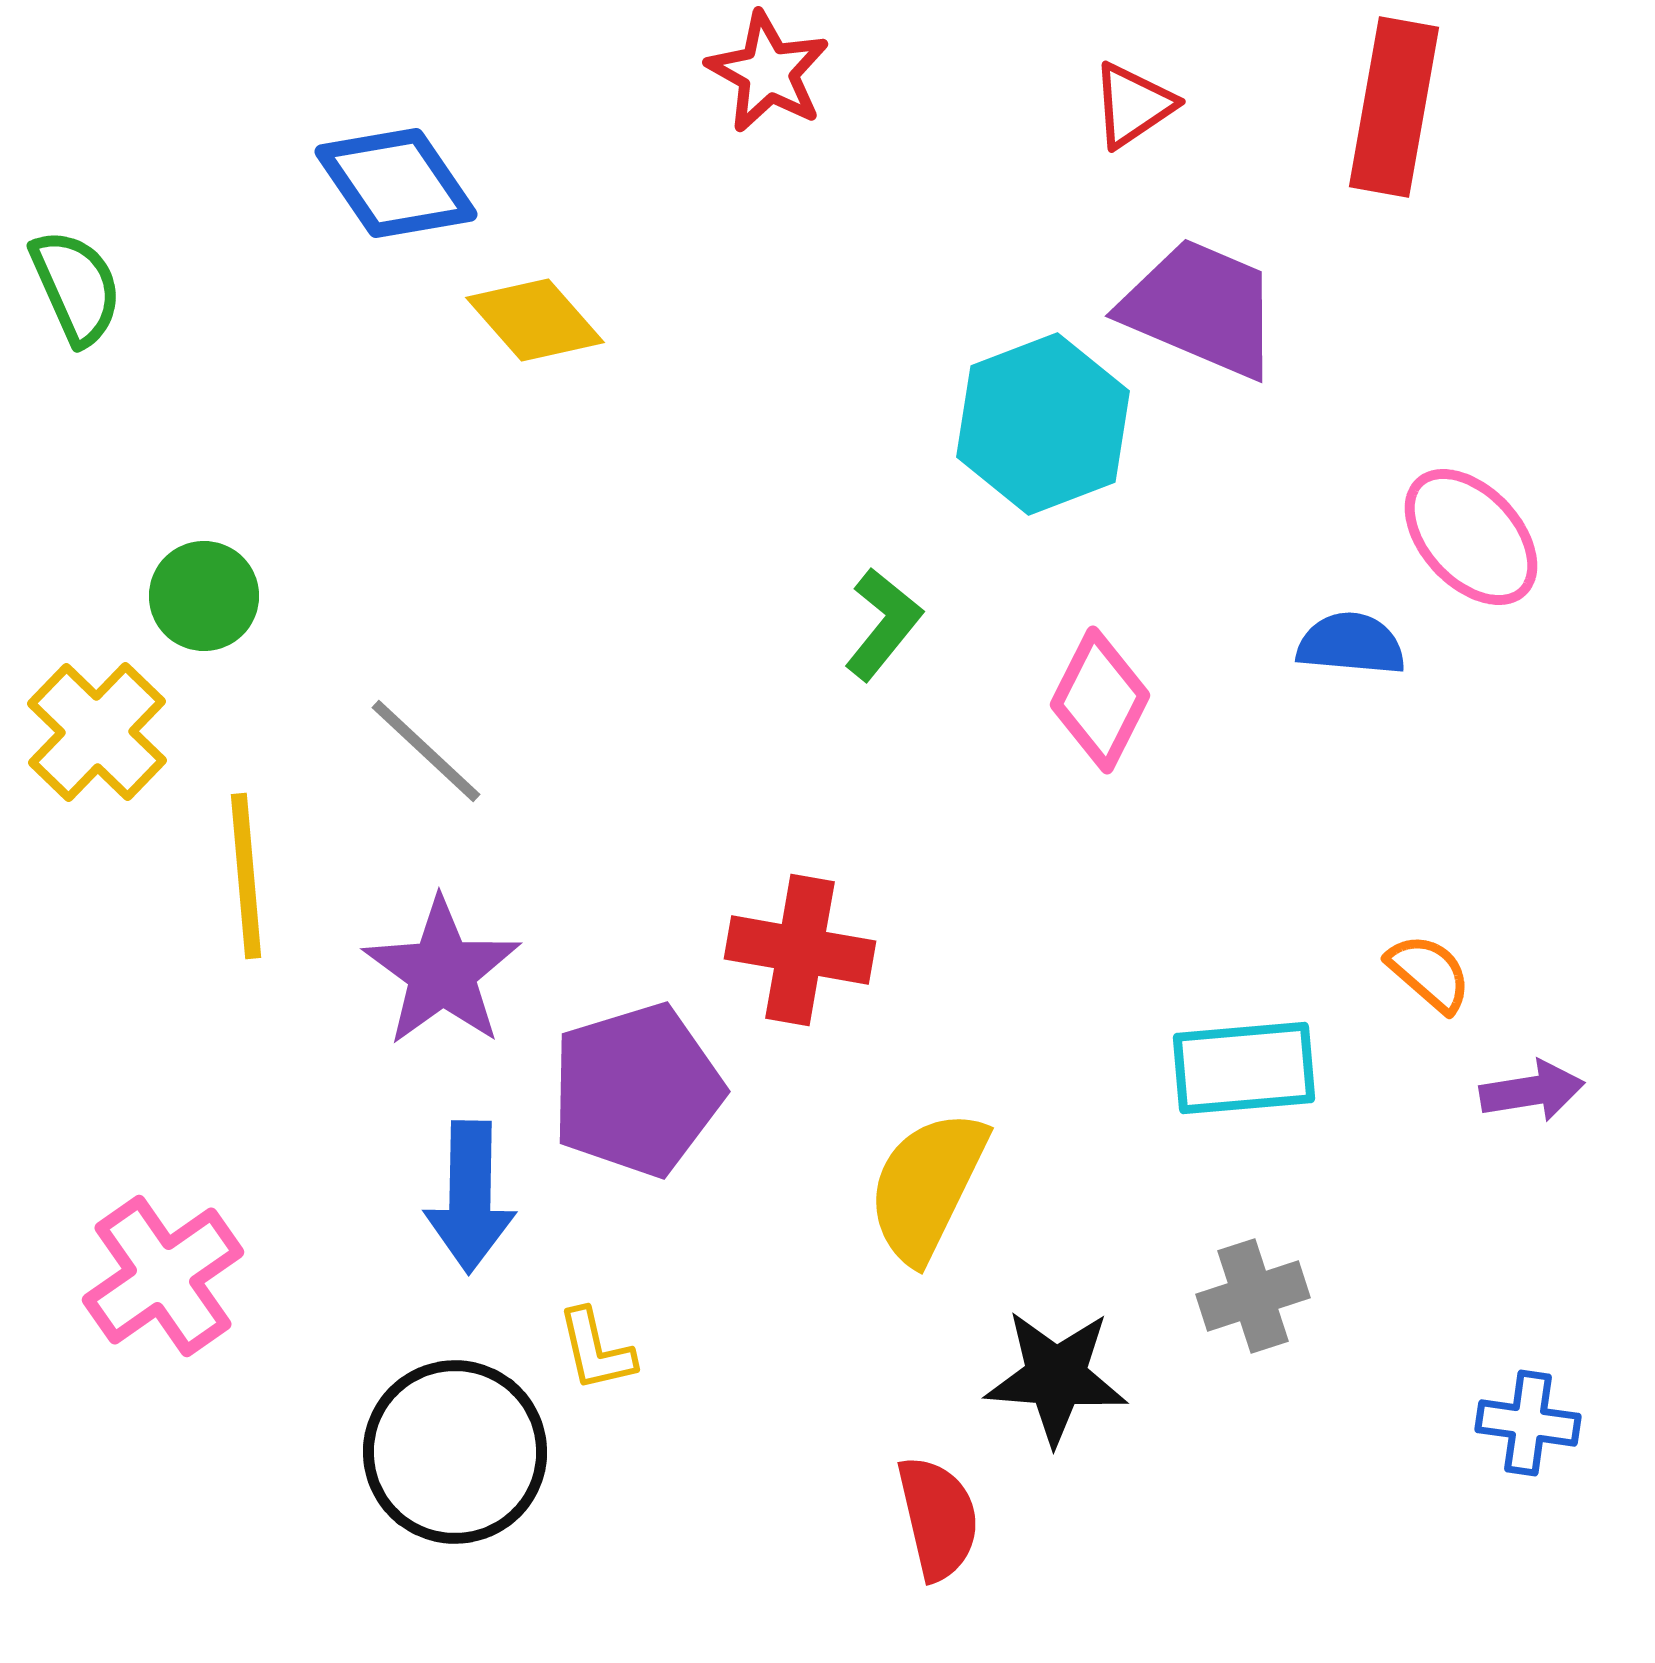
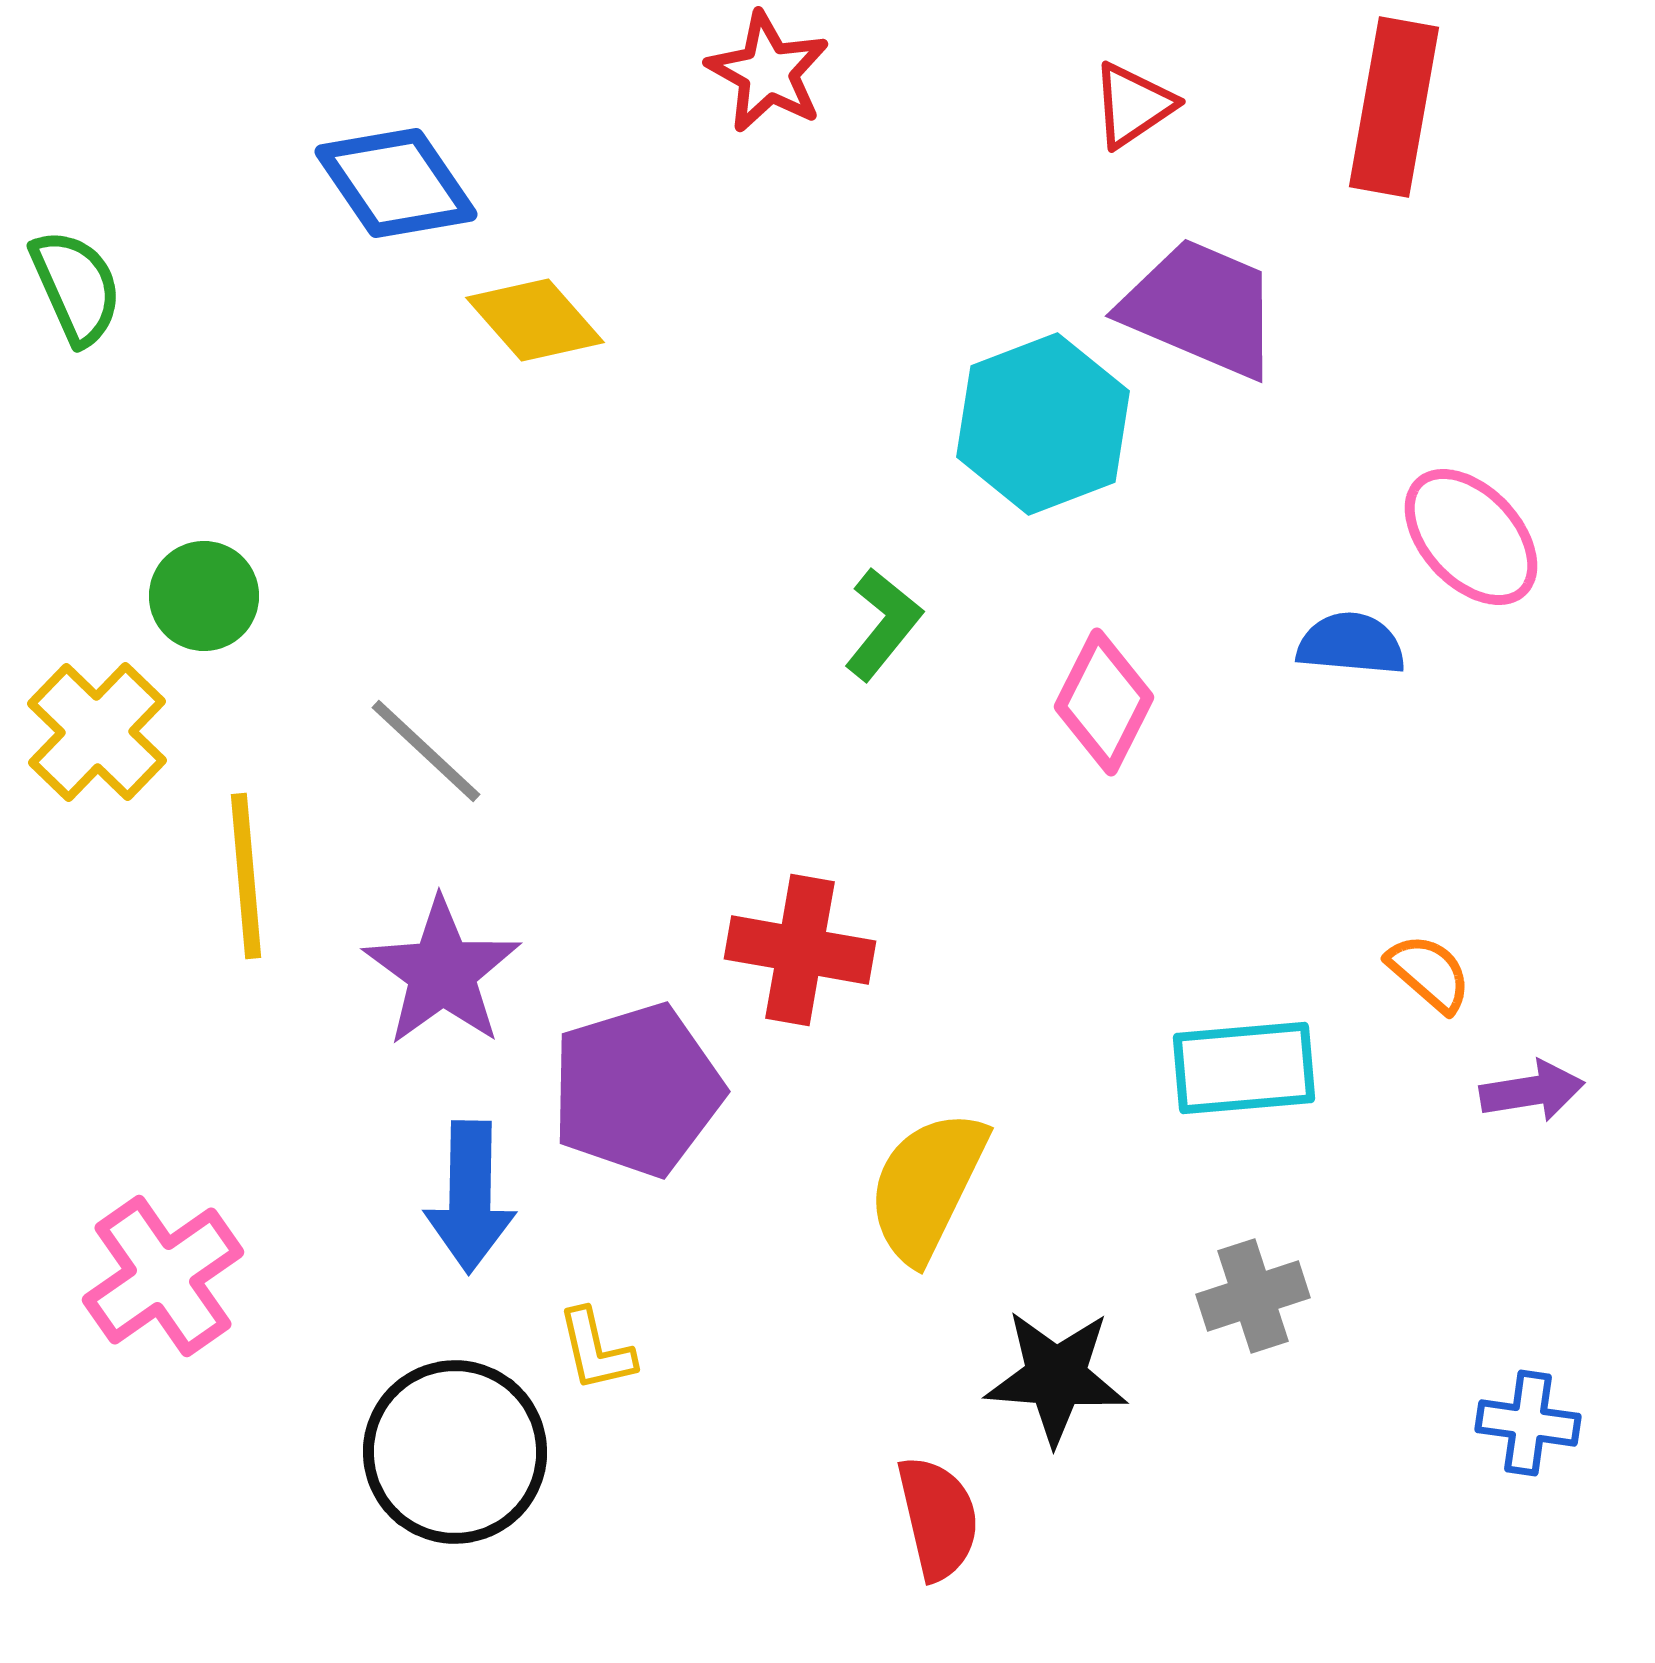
pink diamond: moved 4 px right, 2 px down
